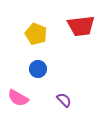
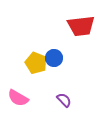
yellow pentagon: moved 29 px down
blue circle: moved 16 px right, 11 px up
